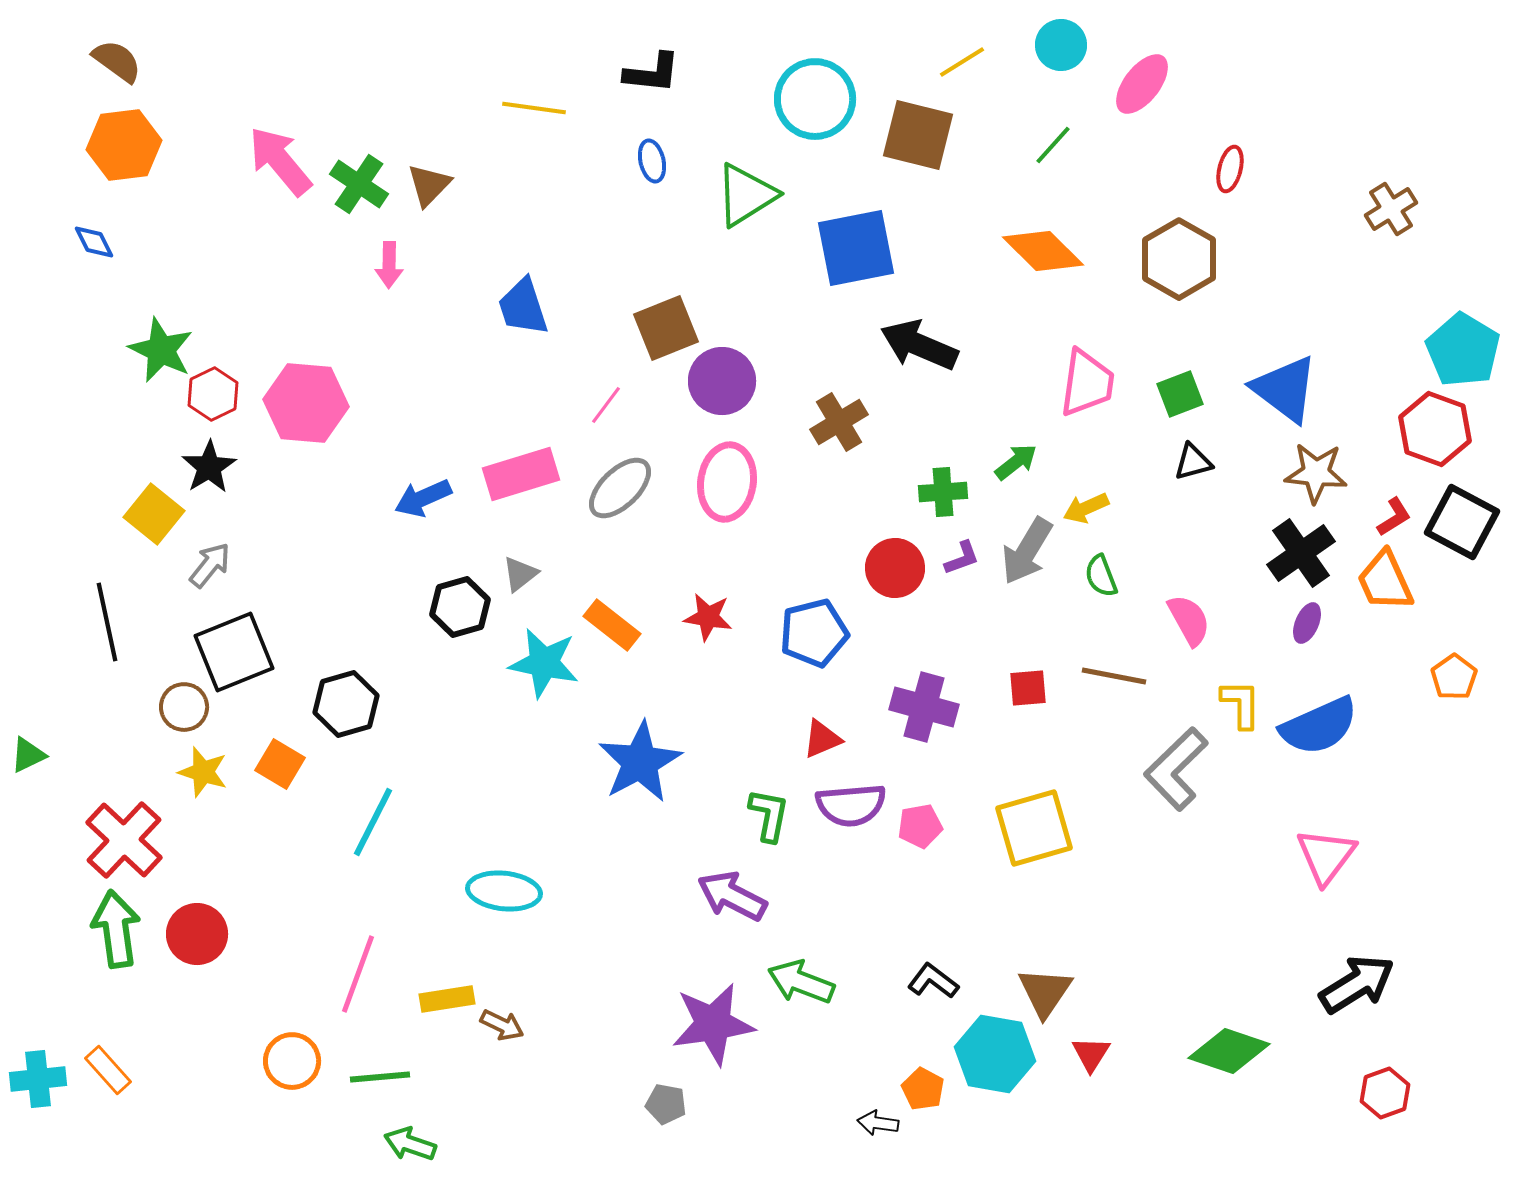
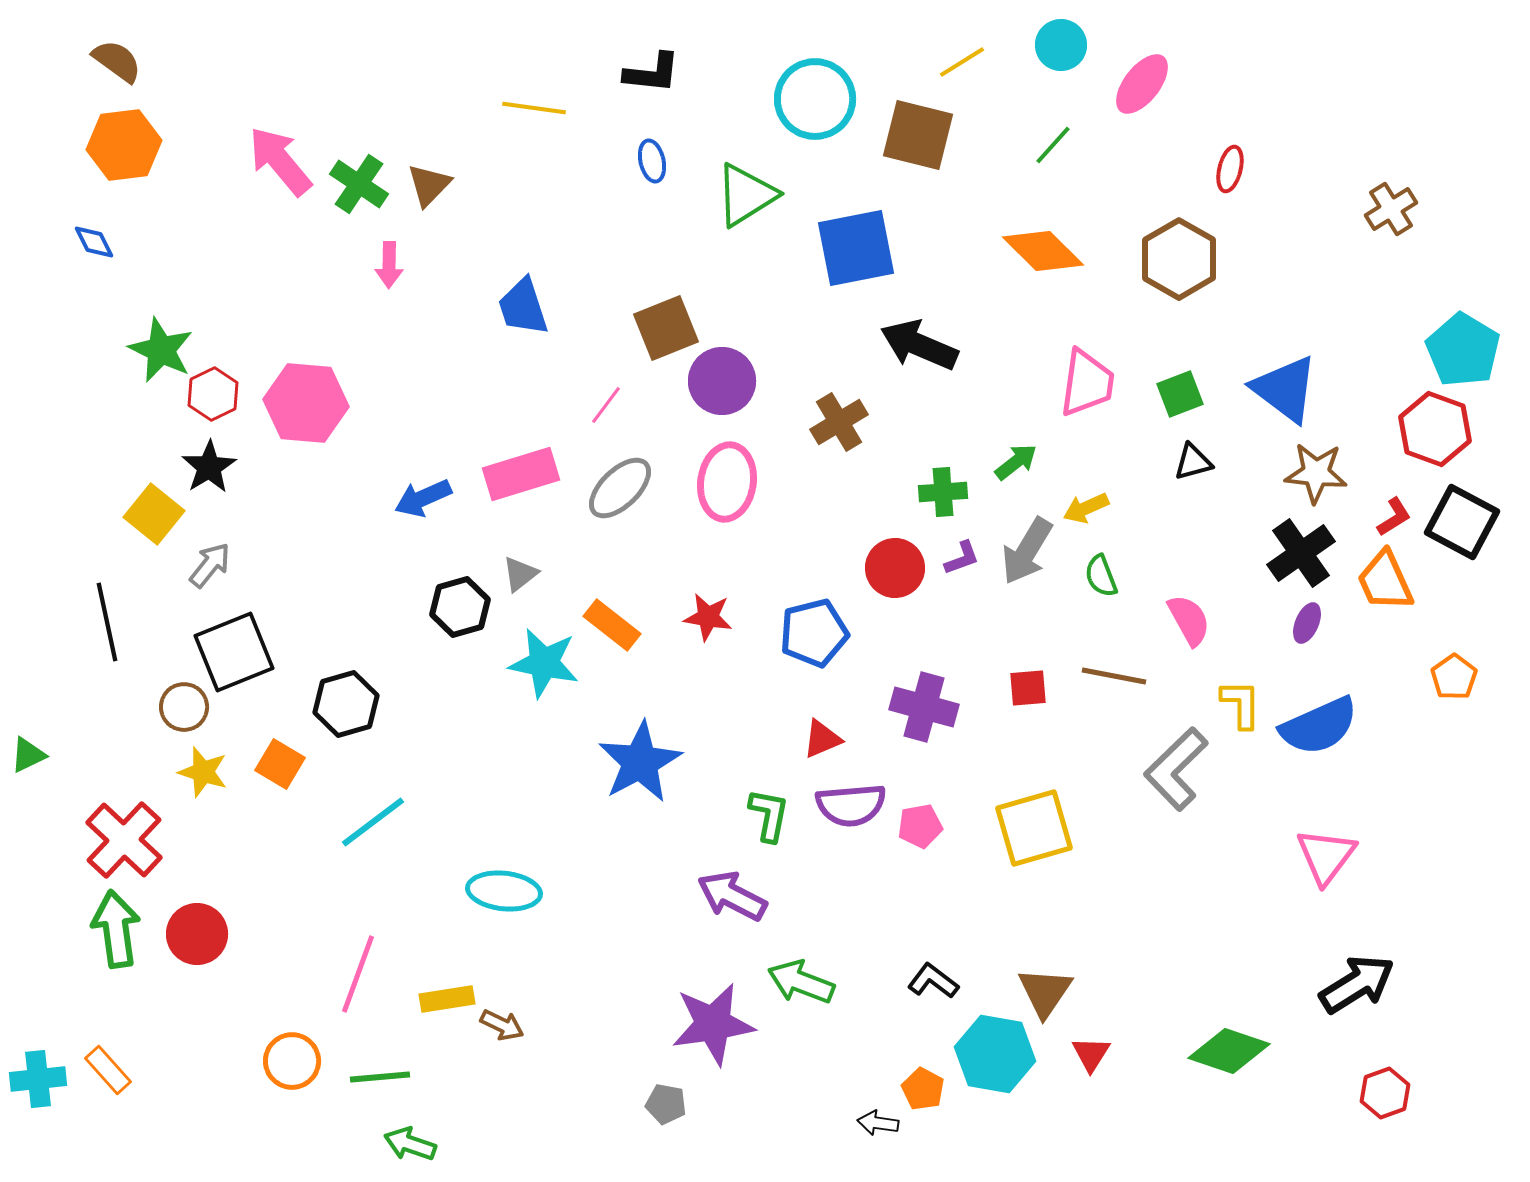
cyan line at (373, 822): rotated 26 degrees clockwise
